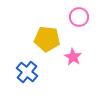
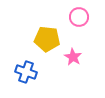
blue cross: moved 1 px left; rotated 20 degrees counterclockwise
